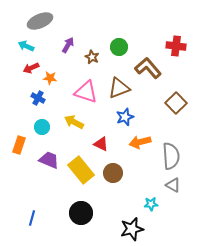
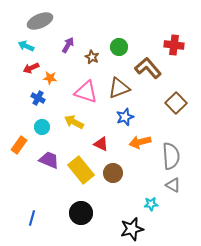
red cross: moved 2 px left, 1 px up
orange rectangle: rotated 18 degrees clockwise
